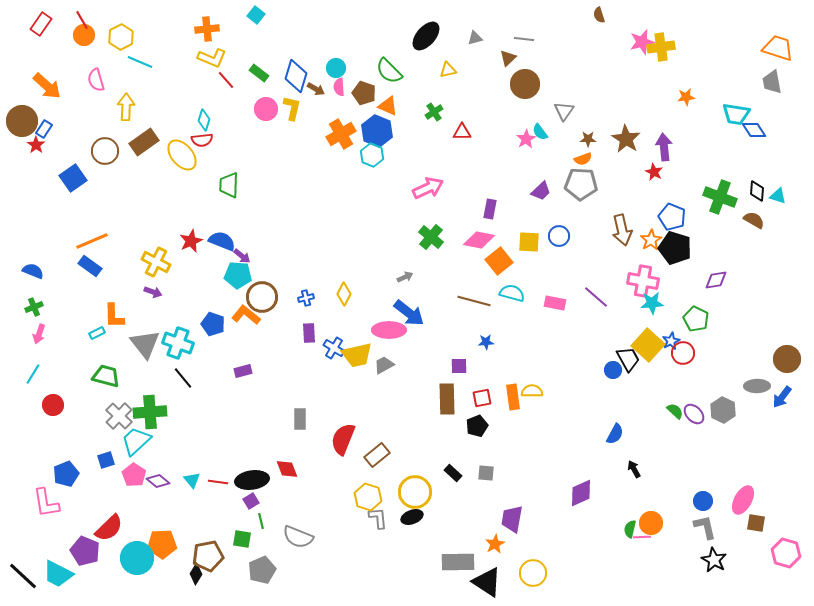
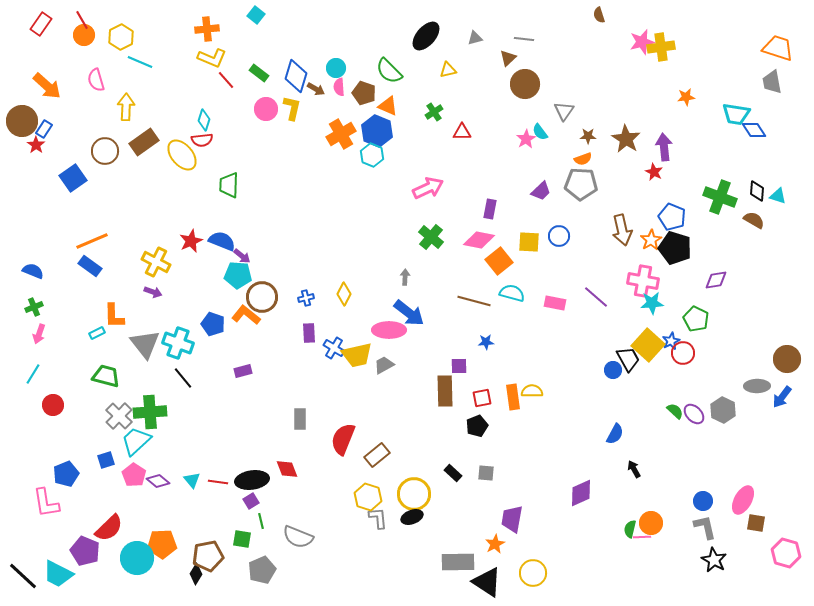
brown star at (588, 139): moved 3 px up
gray arrow at (405, 277): rotated 63 degrees counterclockwise
brown rectangle at (447, 399): moved 2 px left, 8 px up
yellow circle at (415, 492): moved 1 px left, 2 px down
